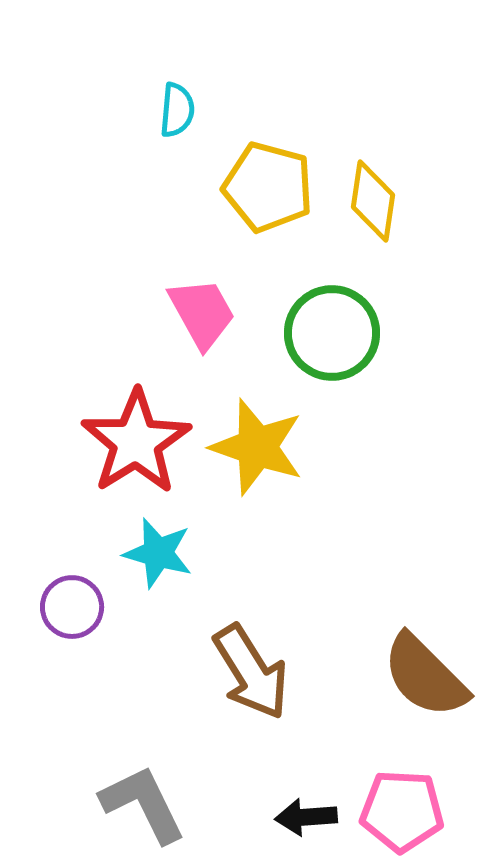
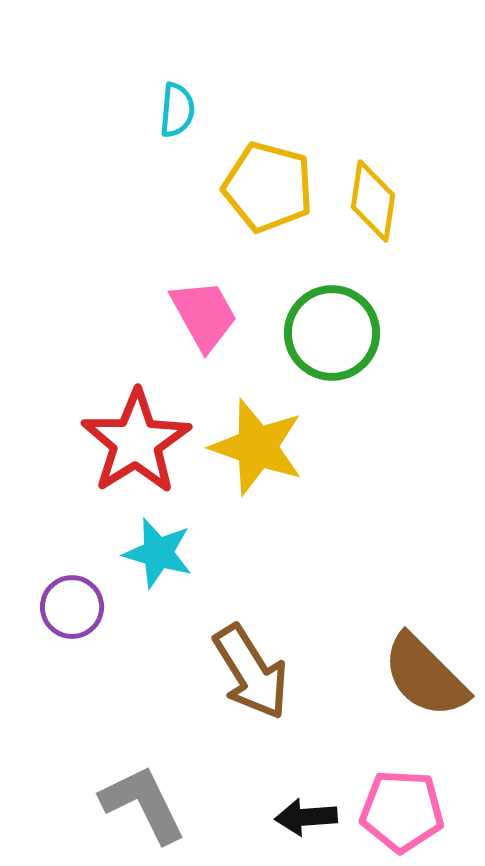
pink trapezoid: moved 2 px right, 2 px down
